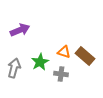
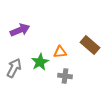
orange triangle: moved 4 px left; rotated 24 degrees counterclockwise
brown rectangle: moved 5 px right, 11 px up
gray arrow: rotated 12 degrees clockwise
gray cross: moved 4 px right, 2 px down
